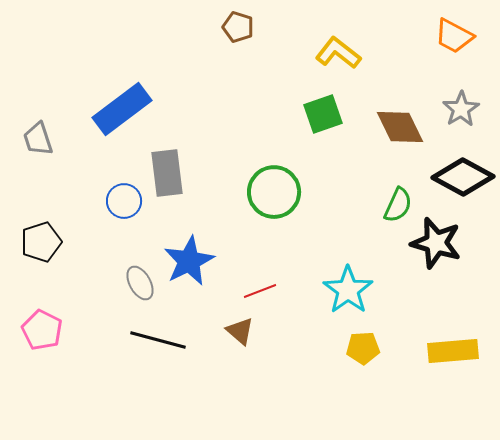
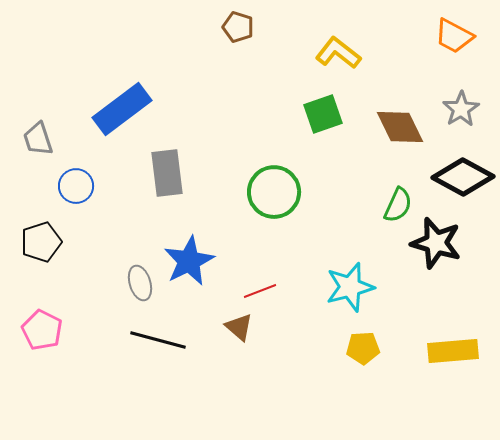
blue circle: moved 48 px left, 15 px up
gray ellipse: rotated 12 degrees clockwise
cyan star: moved 2 px right, 3 px up; rotated 21 degrees clockwise
brown triangle: moved 1 px left, 4 px up
